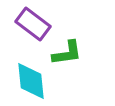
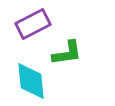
purple rectangle: rotated 64 degrees counterclockwise
